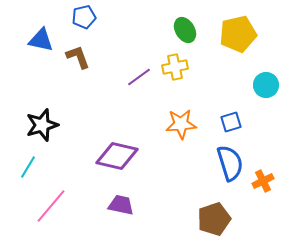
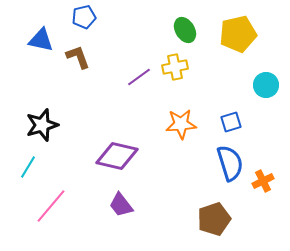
purple trapezoid: rotated 140 degrees counterclockwise
